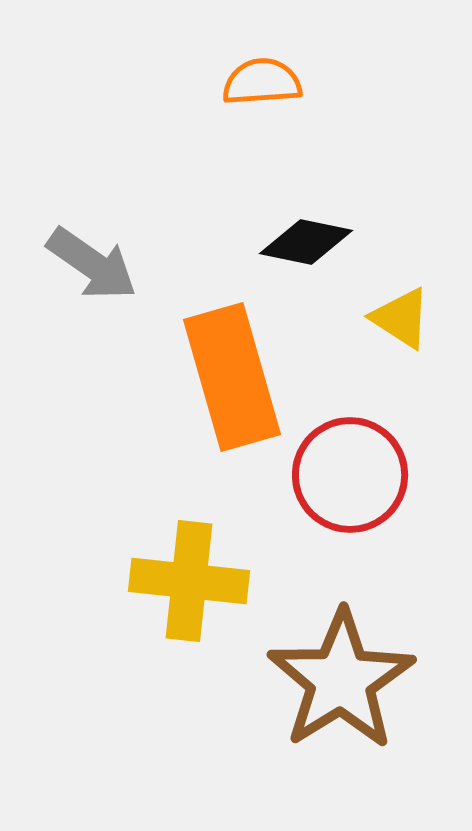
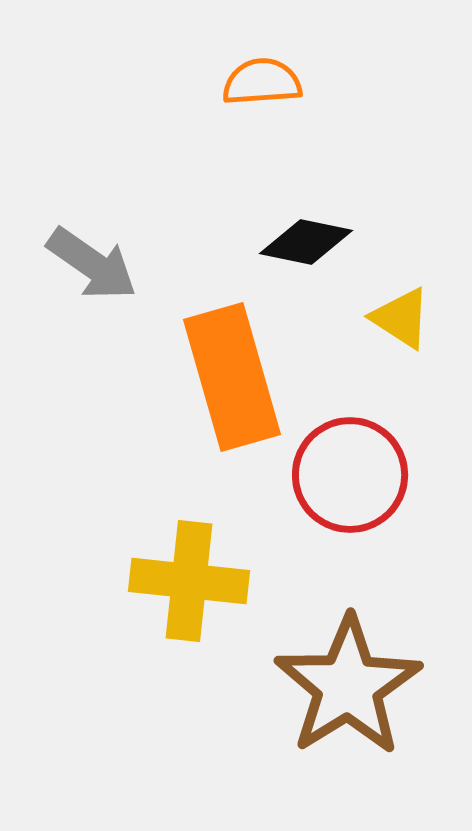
brown star: moved 7 px right, 6 px down
